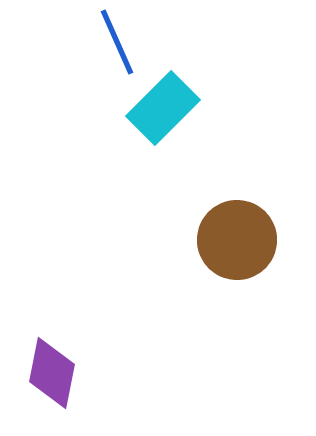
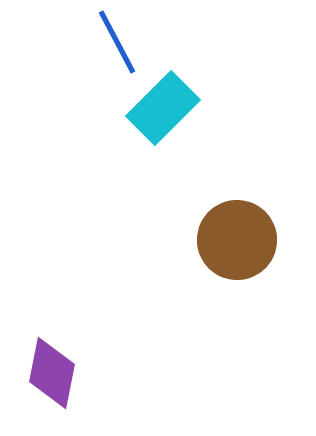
blue line: rotated 4 degrees counterclockwise
